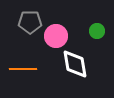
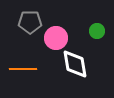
pink circle: moved 2 px down
